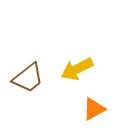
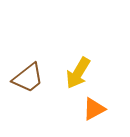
yellow arrow: moved 1 px right, 4 px down; rotated 32 degrees counterclockwise
